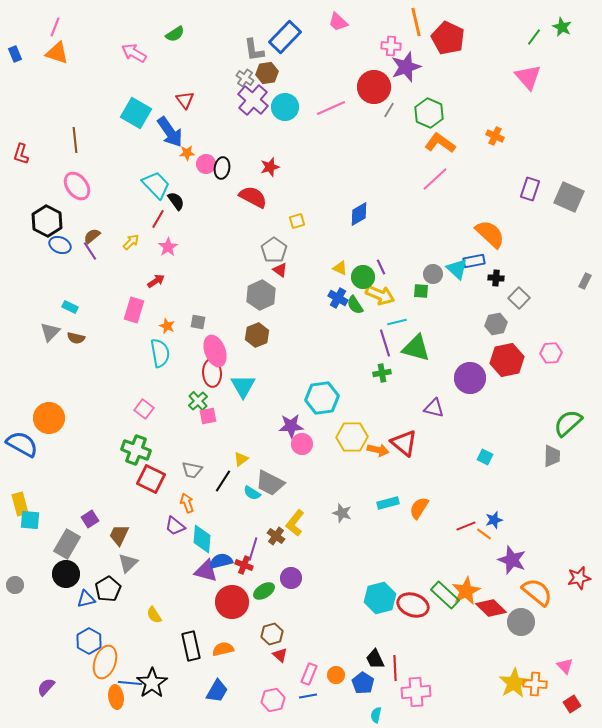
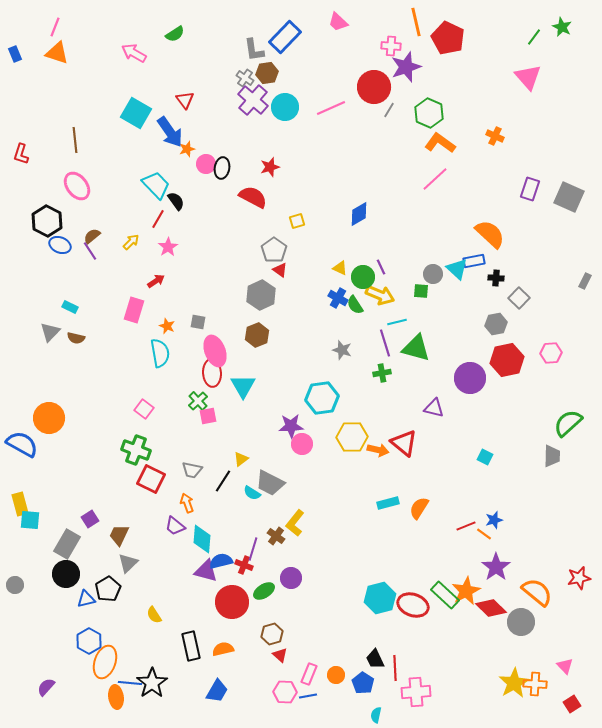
orange star at (187, 153): moved 4 px up; rotated 14 degrees counterclockwise
gray star at (342, 513): moved 163 px up
purple star at (512, 560): moved 16 px left, 7 px down; rotated 16 degrees clockwise
pink hexagon at (273, 700): moved 12 px right, 8 px up; rotated 15 degrees clockwise
